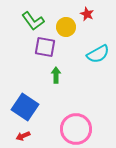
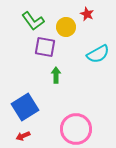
blue square: rotated 24 degrees clockwise
